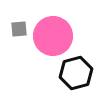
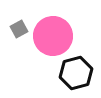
gray square: rotated 24 degrees counterclockwise
